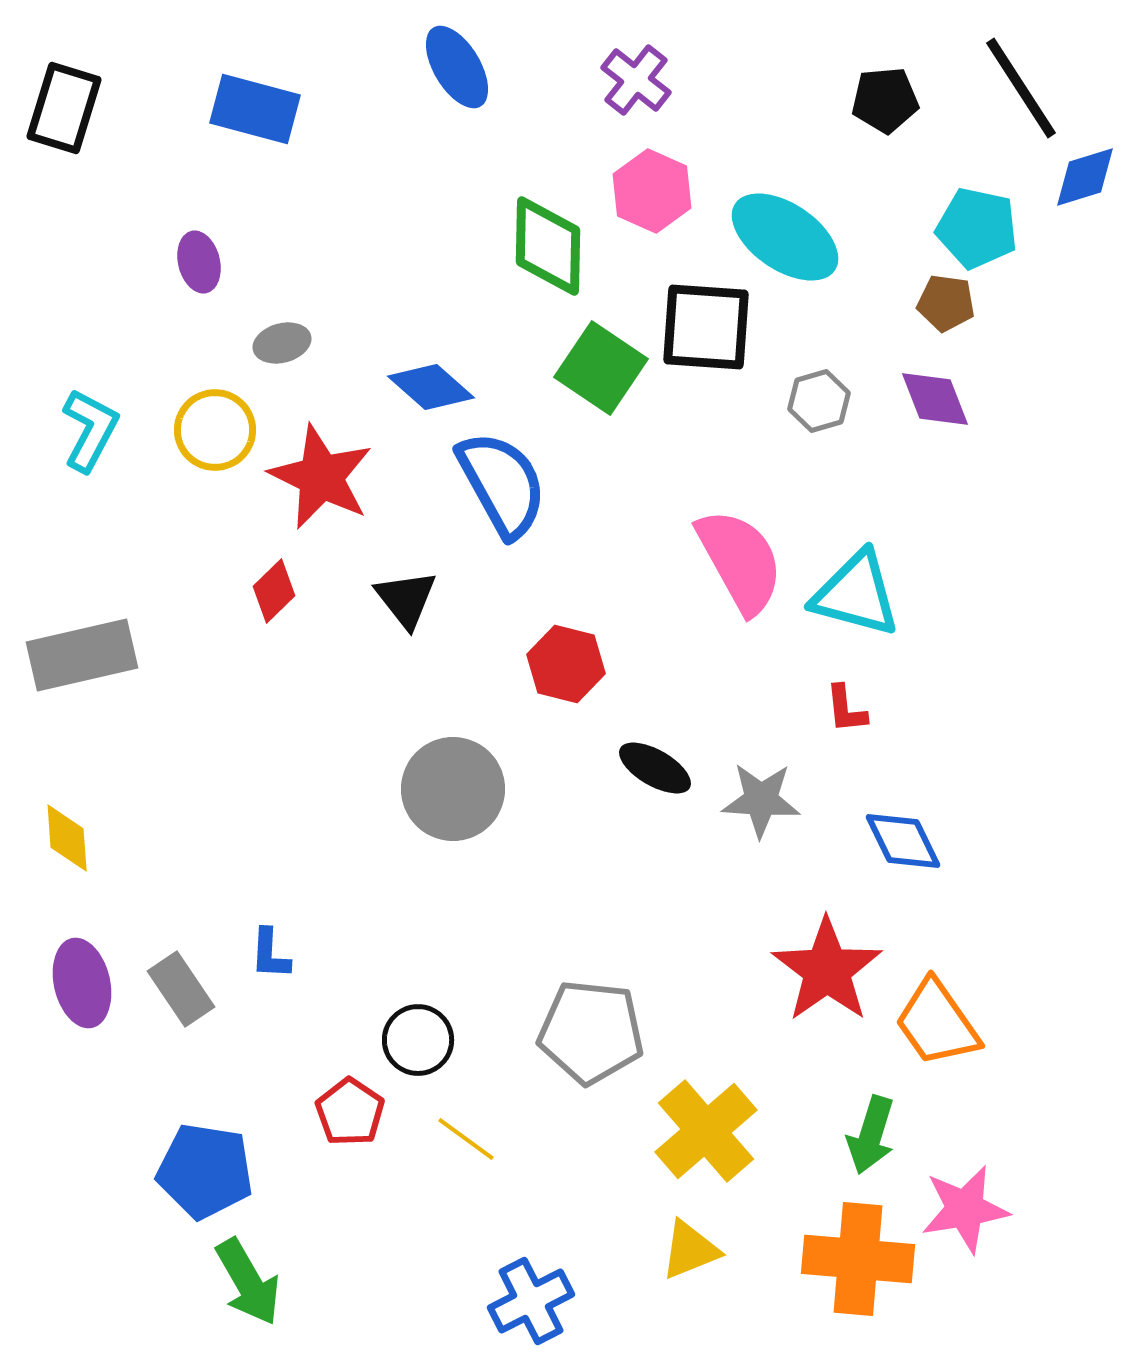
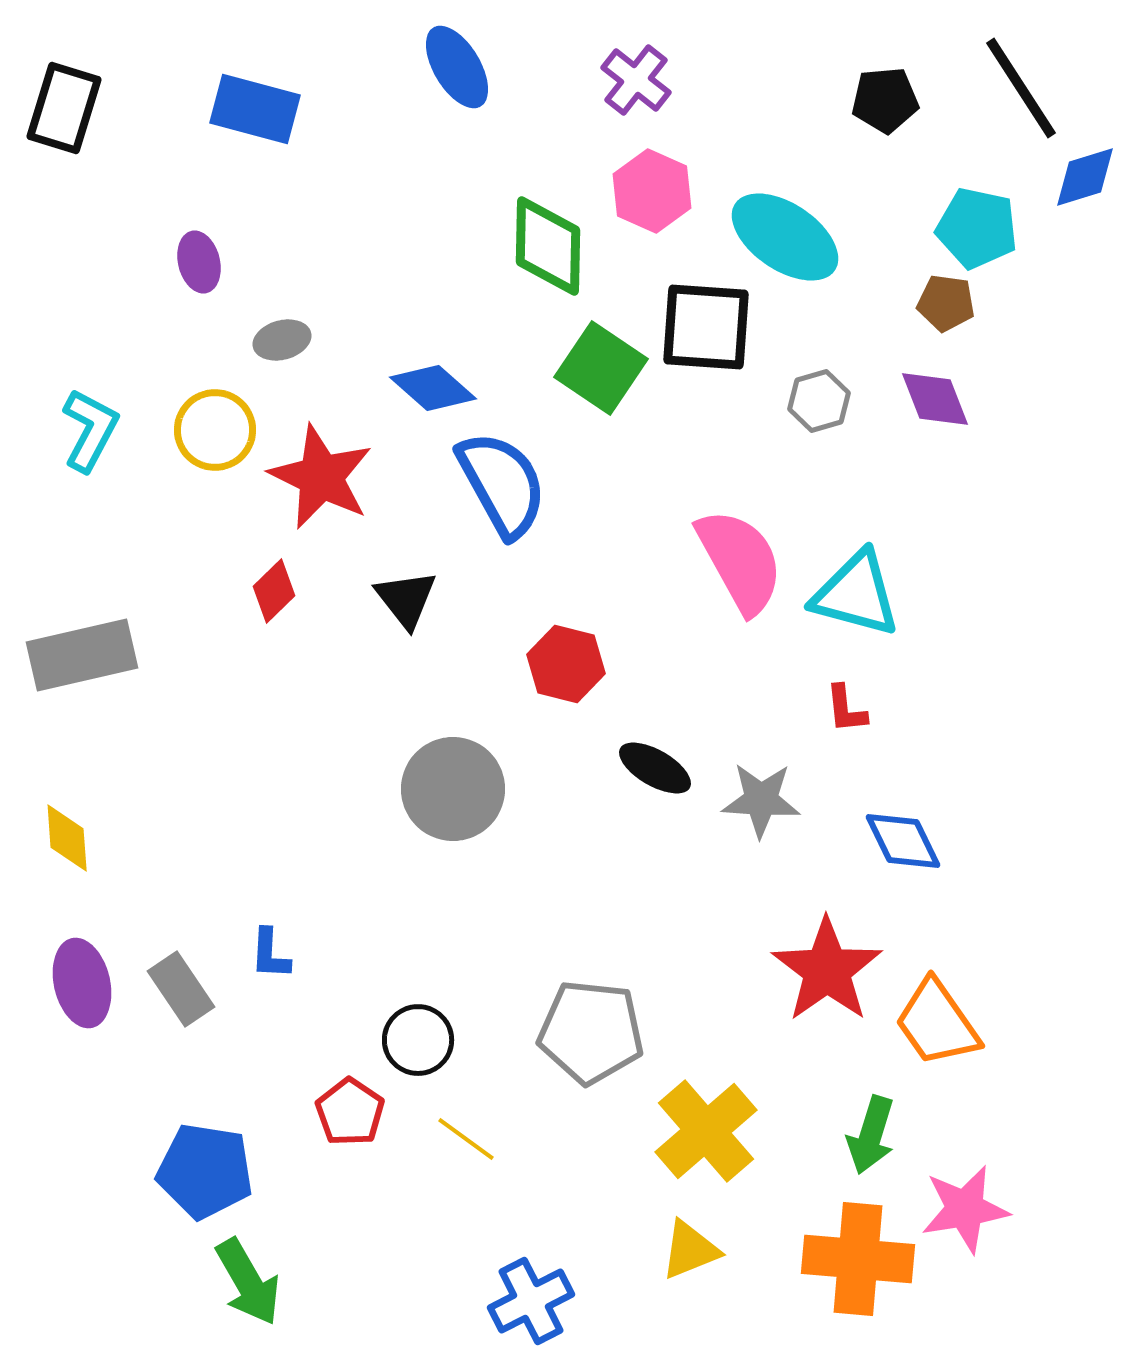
gray ellipse at (282, 343): moved 3 px up
blue diamond at (431, 387): moved 2 px right, 1 px down
